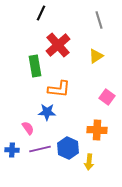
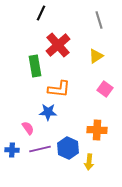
pink square: moved 2 px left, 8 px up
blue star: moved 1 px right
